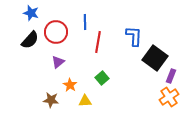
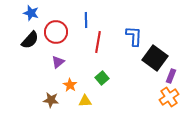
blue line: moved 1 px right, 2 px up
